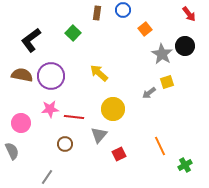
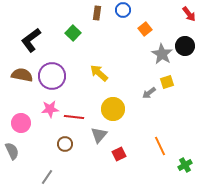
purple circle: moved 1 px right
